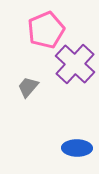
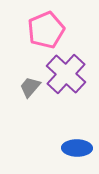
purple cross: moved 9 px left, 10 px down
gray trapezoid: moved 2 px right
